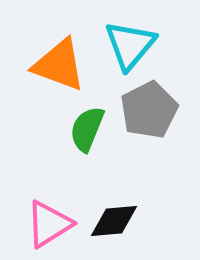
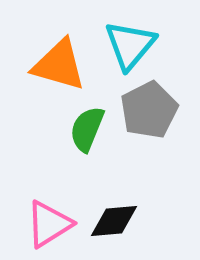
orange triangle: rotated 4 degrees counterclockwise
